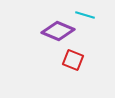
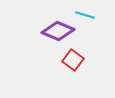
red square: rotated 15 degrees clockwise
